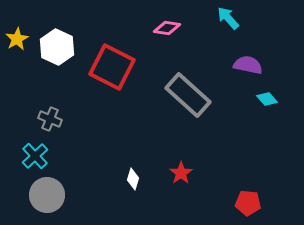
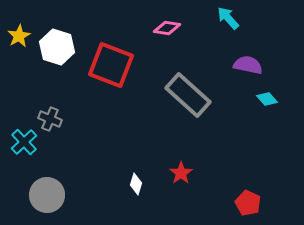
yellow star: moved 2 px right, 3 px up
white hexagon: rotated 8 degrees counterclockwise
red square: moved 1 px left, 2 px up; rotated 6 degrees counterclockwise
cyan cross: moved 11 px left, 14 px up
white diamond: moved 3 px right, 5 px down
red pentagon: rotated 20 degrees clockwise
